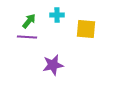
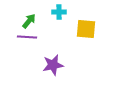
cyan cross: moved 2 px right, 3 px up
